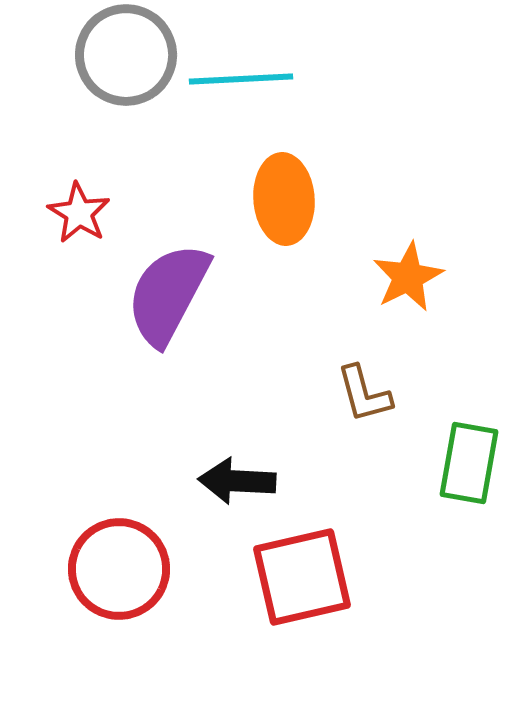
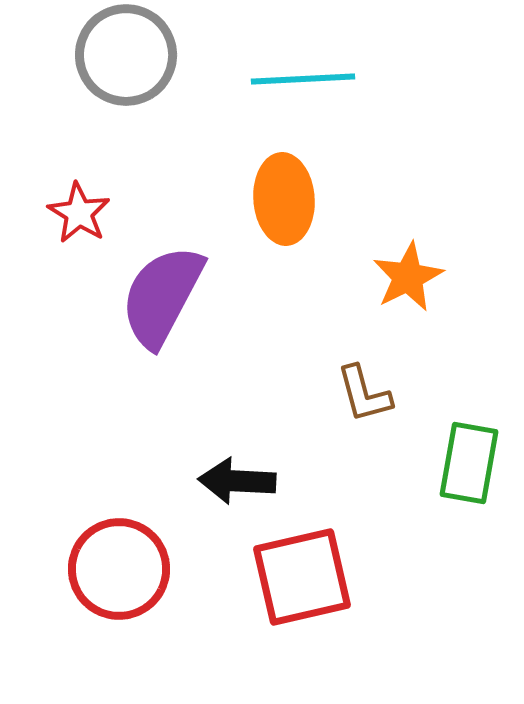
cyan line: moved 62 px right
purple semicircle: moved 6 px left, 2 px down
